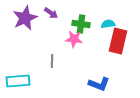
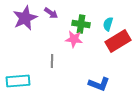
cyan semicircle: rotated 64 degrees counterclockwise
red rectangle: rotated 45 degrees clockwise
